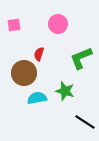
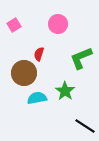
pink square: rotated 24 degrees counterclockwise
green star: rotated 18 degrees clockwise
black line: moved 4 px down
